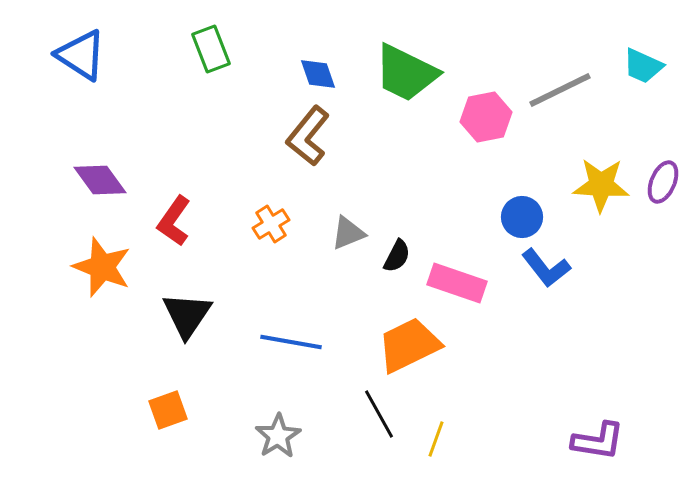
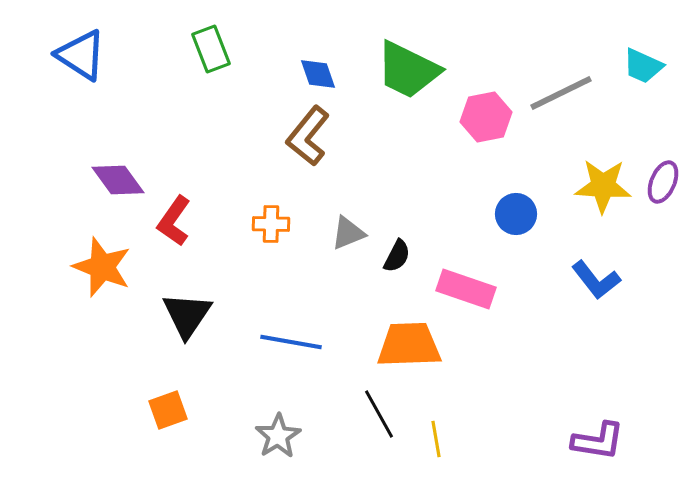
green trapezoid: moved 2 px right, 3 px up
gray line: moved 1 px right, 3 px down
purple diamond: moved 18 px right
yellow star: moved 2 px right, 1 px down
blue circle: moved 6 px left, 3 px up
orange cross: rotated 33 degrees clockwise
blue L-shape: moved 50 px right, 12 px down
pink rectangle: moved 9 px right, 6 px down
orange trapezoid: rotated 24 degrees clockwise
yellow line: rotated 30 degrees counterclockwise
